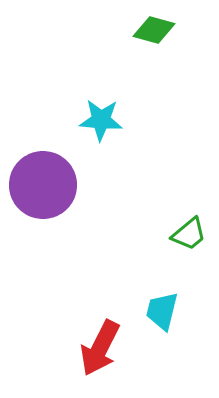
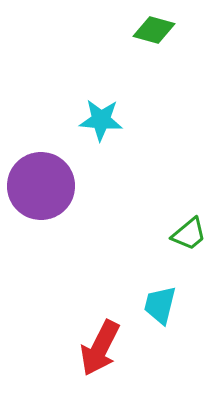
purple circle: moved 2 px left, 1 px down
cyan trapezoid: moved 2 px left, 6 px up
